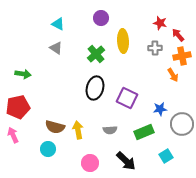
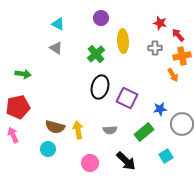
black ellipse: moved 5 px right, 1 px up
green rectangle: rotated 18 degrees counterclockwise
